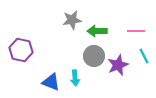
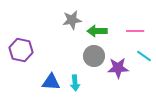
pink line: moved 1 px left
cyan line: rotated 28 degrees counterclockwise
purple star: moved 3 px down; rotated 20 degrees clockwise
cyan arrow: moved 5 px down
blue triangle: rotated 18 degrees counterclockwise
